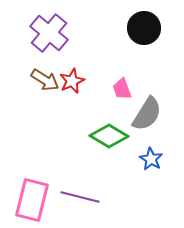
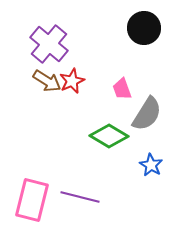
purple cross: moved 11 px down
brown arrow: moved 2 px right, 1 px down
blue star: moved 6 px down
